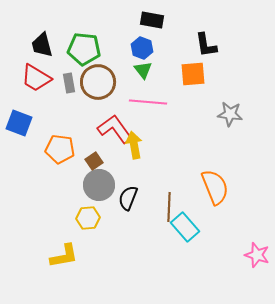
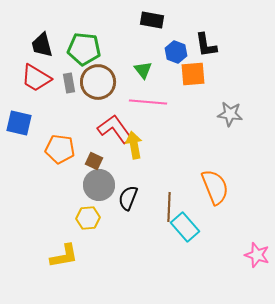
blue hexagon: moved 34 px right, 4 px down
blue square: rotated 8 degrees counterclockwise
brown square: rotated 30 degrees counterclockwise
